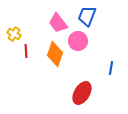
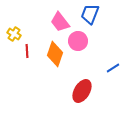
blue trapezoid: moved 3 px right, 2 px up
pink trapezoid: moved 2 px right, 1 px up
red line: moved 1 px right
blue line: moved 2 px right; rotated 48 degrees clockwise
red ellipse: moved 2 px up
